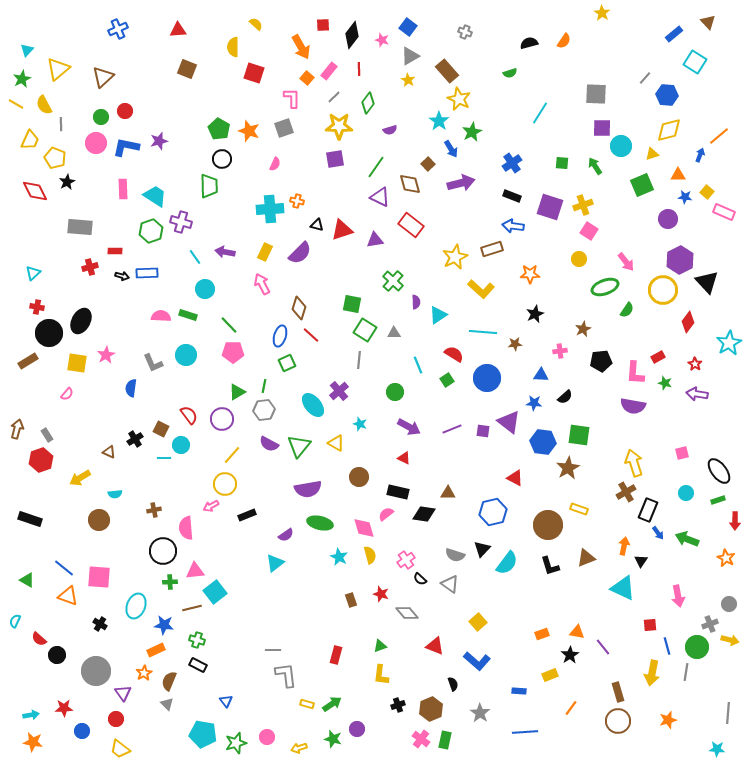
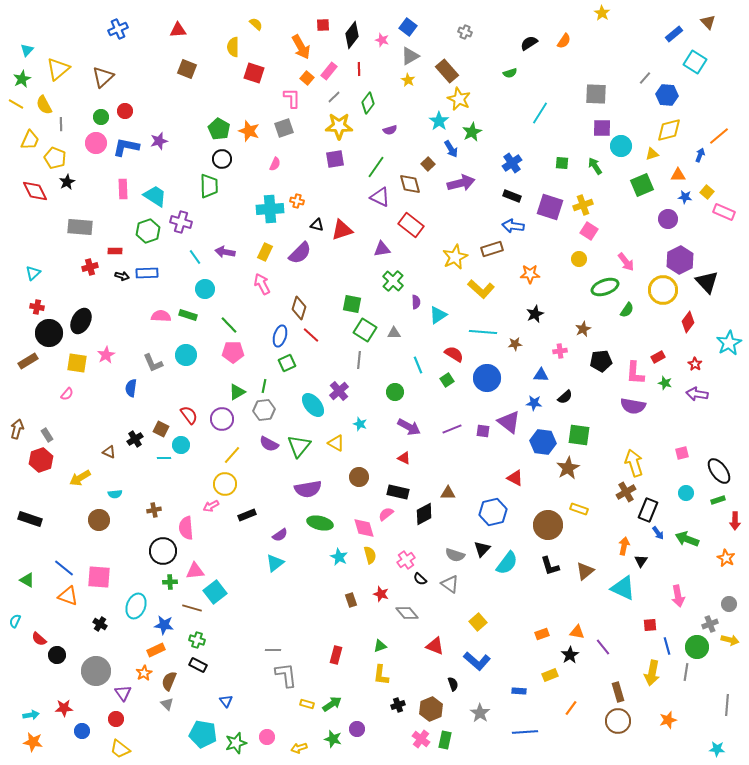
black semicircle at (529, 43): rotated 18 degrees counterclockwise
green hexagon at (151, 231): moved 3 px left
purple triangle at (375, 240): moved 7 px right, 9 px down
black diamond at (424, 514): rotated 35 degrees counterclockwise
purple semicircle at (286, 535): moved 6 px left
brown triangle at (586, 558): moved 1 px left, 13 px down; rotated 18 degrees counterclockwise
brown line at (192, 608): rotated 30 degrees clockwise
gray line at (728, 713): moved 1 px left, 8 px up
